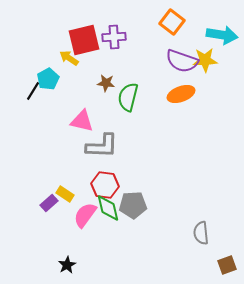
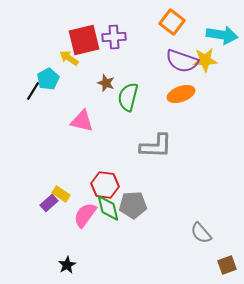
brown star: rotated 12 degrees clockwise
gray L-shape: moved 54 px right
yellow rectangle: moved 4 px left
gray semicircle: rotated 35 degrees counterclockwise
